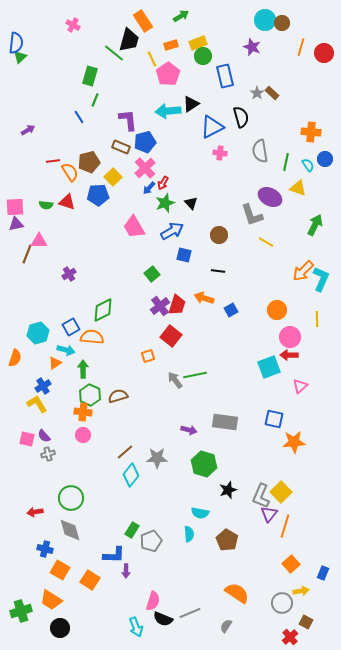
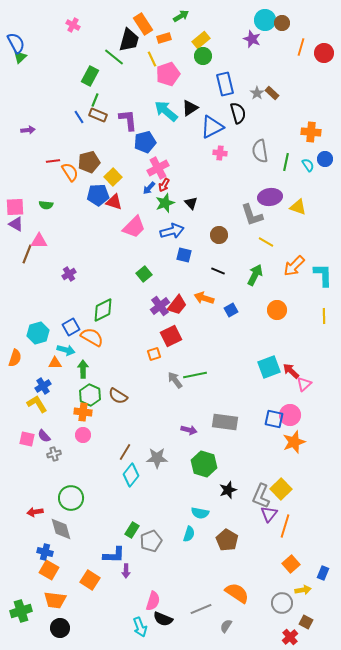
orange rectangle at (143, 21): moved 3 px down
blue semicircle at (16, 43): rotated 35 degrees counterclockwise
yellow rectangle at (198, 43): moved 3 px right, 3 px up; rotated 18 degrees counterclockwise
orange rectangle at (171, 45): moved 7 px left, 7 px up
purple star at (252, 47): moved 8 px up
green line at (114, 53): moved 4 px down
pink pentagon at (168, 74): rotated 15 degrees clockwise
green rectangle at (90, 76): rotated 12 degrees clockwise
blue rectangle at (225, 76): moved 8 px down
black triangle at (191, 104): moved 1 px left, 4 px down
cyan arrow at (168, 111): moved 2 px left; rotated 45 degrees clockwise
black semicircle at (241, 117): moved 3 px left, 4 px up
purple arrow at (28, 130): rotated 24 degrees clockwise
brown rectangle at (121, 147): moved 23 px left, 32 px up
pink cross at (145, 168): moved 13 px right; rotated 15 degrees clockwise
red arrow at (163, 183): moved 1 px right, 2 px down
yellow triangle at (298, 188): moved 19 px down
purple ellipse at (270, 197): rotated 35 degrees counterclockwise
red triangle at (67, 202): moved 47 px right
purple triangle at (16, 224): rotated 42 degrees clockwise
green arrow at (315, 225): moved 60 px left, 50 px down
pink trapezoid at (134, 227): rotated 105 degrees counterclockwise
blue arrow at (172, 231): rotated 15 degrees clockwise
black line at (218, 271): rotated 16 degrees clockwise
orange arrow at (303, 271): moved 9 px left, 5 px up
green square at (152, 274): moved 8 px left
cyan L-shape at (321, 279): moved 2 px right, 4 px up; rotated 25 degrees counterclockwise
red trapezoid at (177, 305): rotated 20 degrees clockwise
yellow line at (317, 319): moved 7 px right, 3 px up
red square at (171, 336): rotated 25 degrees clockwise
orange semicircle at (92, 337): rotated 25 degrees clockwise
pink circle at (290, 337): moved 78 px down
red arrow at (289, 355): moved 2 px right, 16 px down; rotated 42 degrees clockwise
orange square at (148, 356): moved 6 px right, 2 px up
orange triangle at (55, 363): rotated 32 degrees clockwise
pink triangle at (300, 386): moved 4 px right, 2 px up
brown semicircle at (118, 396): rotated 132 degrees counterclockwise
orange star at (294, 442): rotated 15 degrees counterclockwise
brown line at (125, 452): rotated 18 degrees counterclockwise
gray cross at (48, 454): moved 6 px right
yellow square at (281, 492): moved 3 px up
gray diamond at (70, 530): moved 9 px left, 1 px up
cyan semicircle at (189, 534): rotated 21 degrees clockwise
blue cross at (45, 549): moved 3 px down
orange square at (60, 570): moved 11 px left
yellow arrow at (301, 591): moved 2 px right, 1 px up
orange trapezoid at (51, 600): moved 4 px right; rotated 25 degrees counterclockwise
gray line at (190, 613): moved 11 px right, 4 px up
cyan arrow at (136, 627): moved 4 px right
